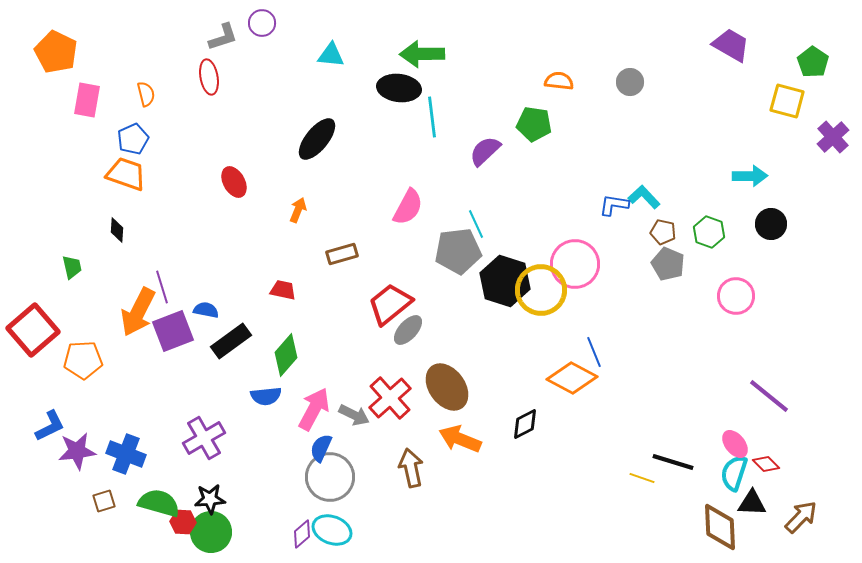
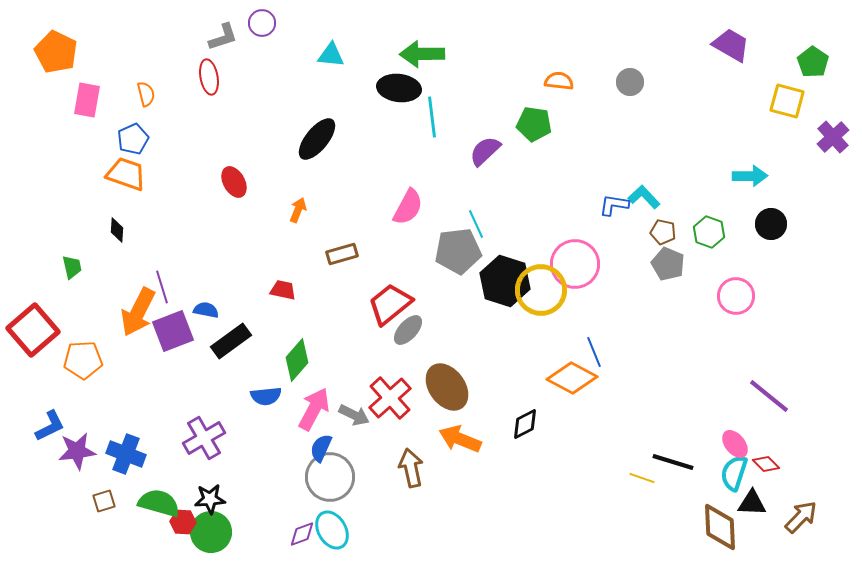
green diamond at (286, 355): moved 11 px right, 5 px down
cyan ellipse at (332, 530): rotated 39 degrees clockwise
purple diamond at (302, 534): rotated 20 degrees clockwise
